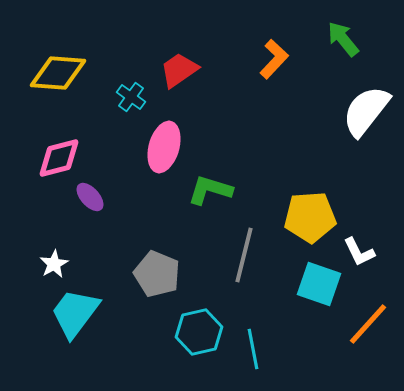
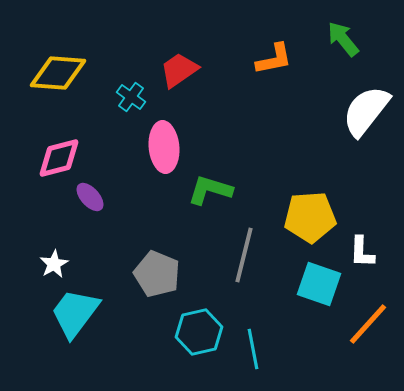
orange L-shape: rotated 36 degrees clockwise
pink ellipse: rotated 21 degrees counterclockwise
white L-shape: moved 3 px right; rotated 28 degrees clockwise
